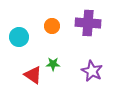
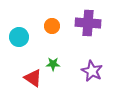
red triangle: moved 3 px down
